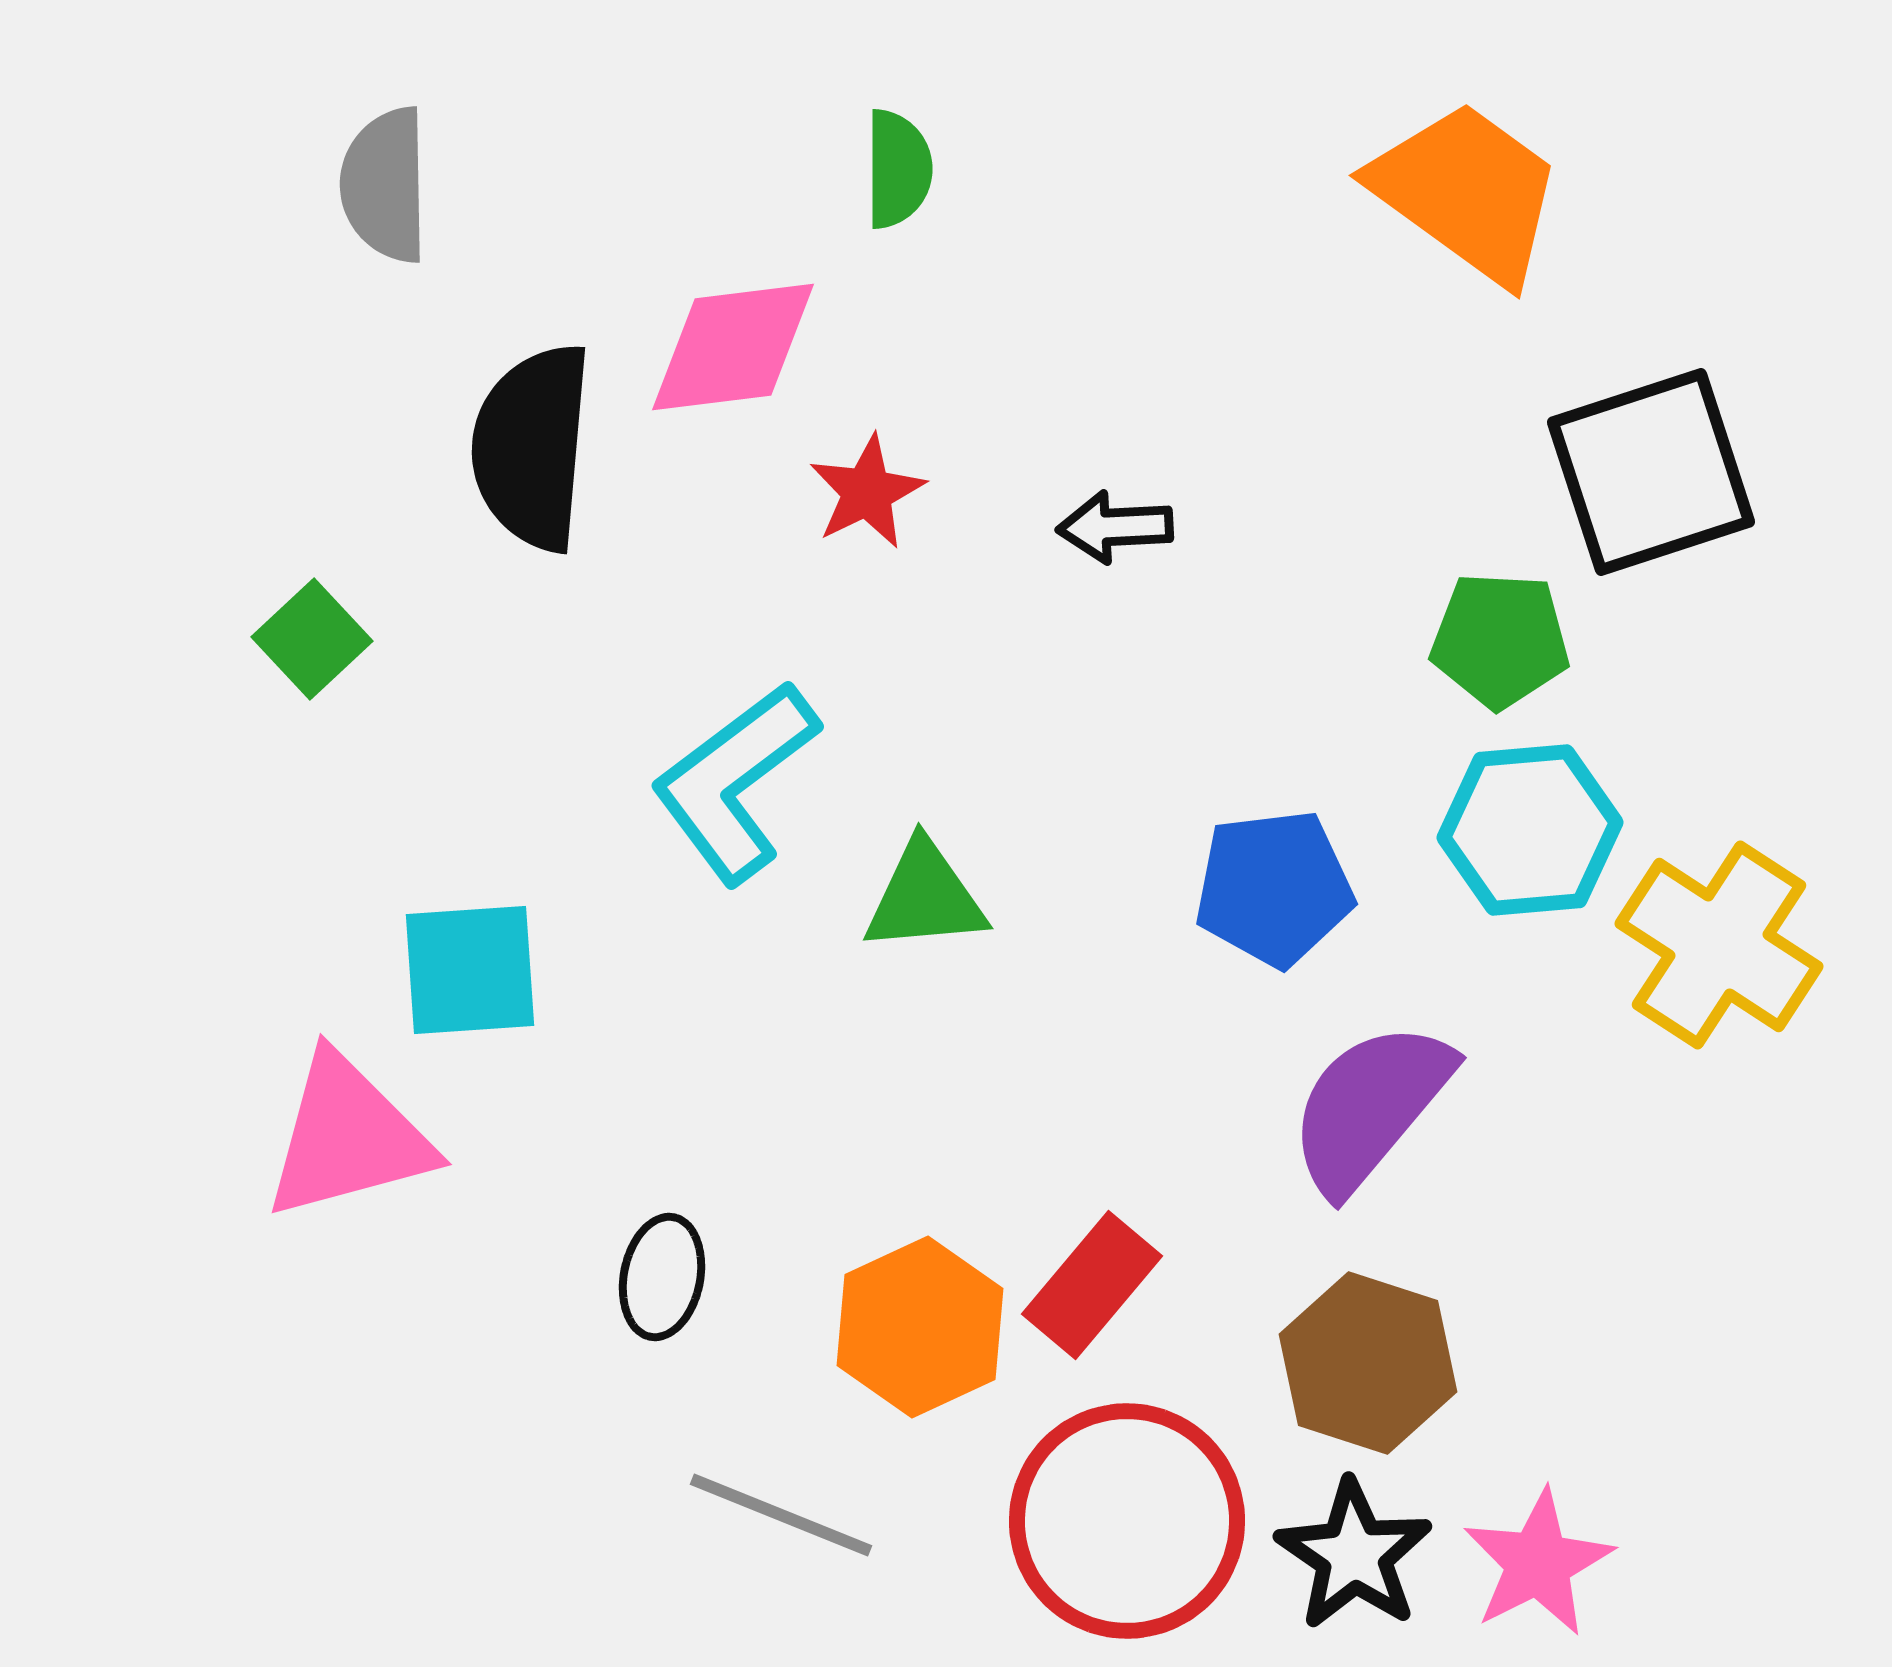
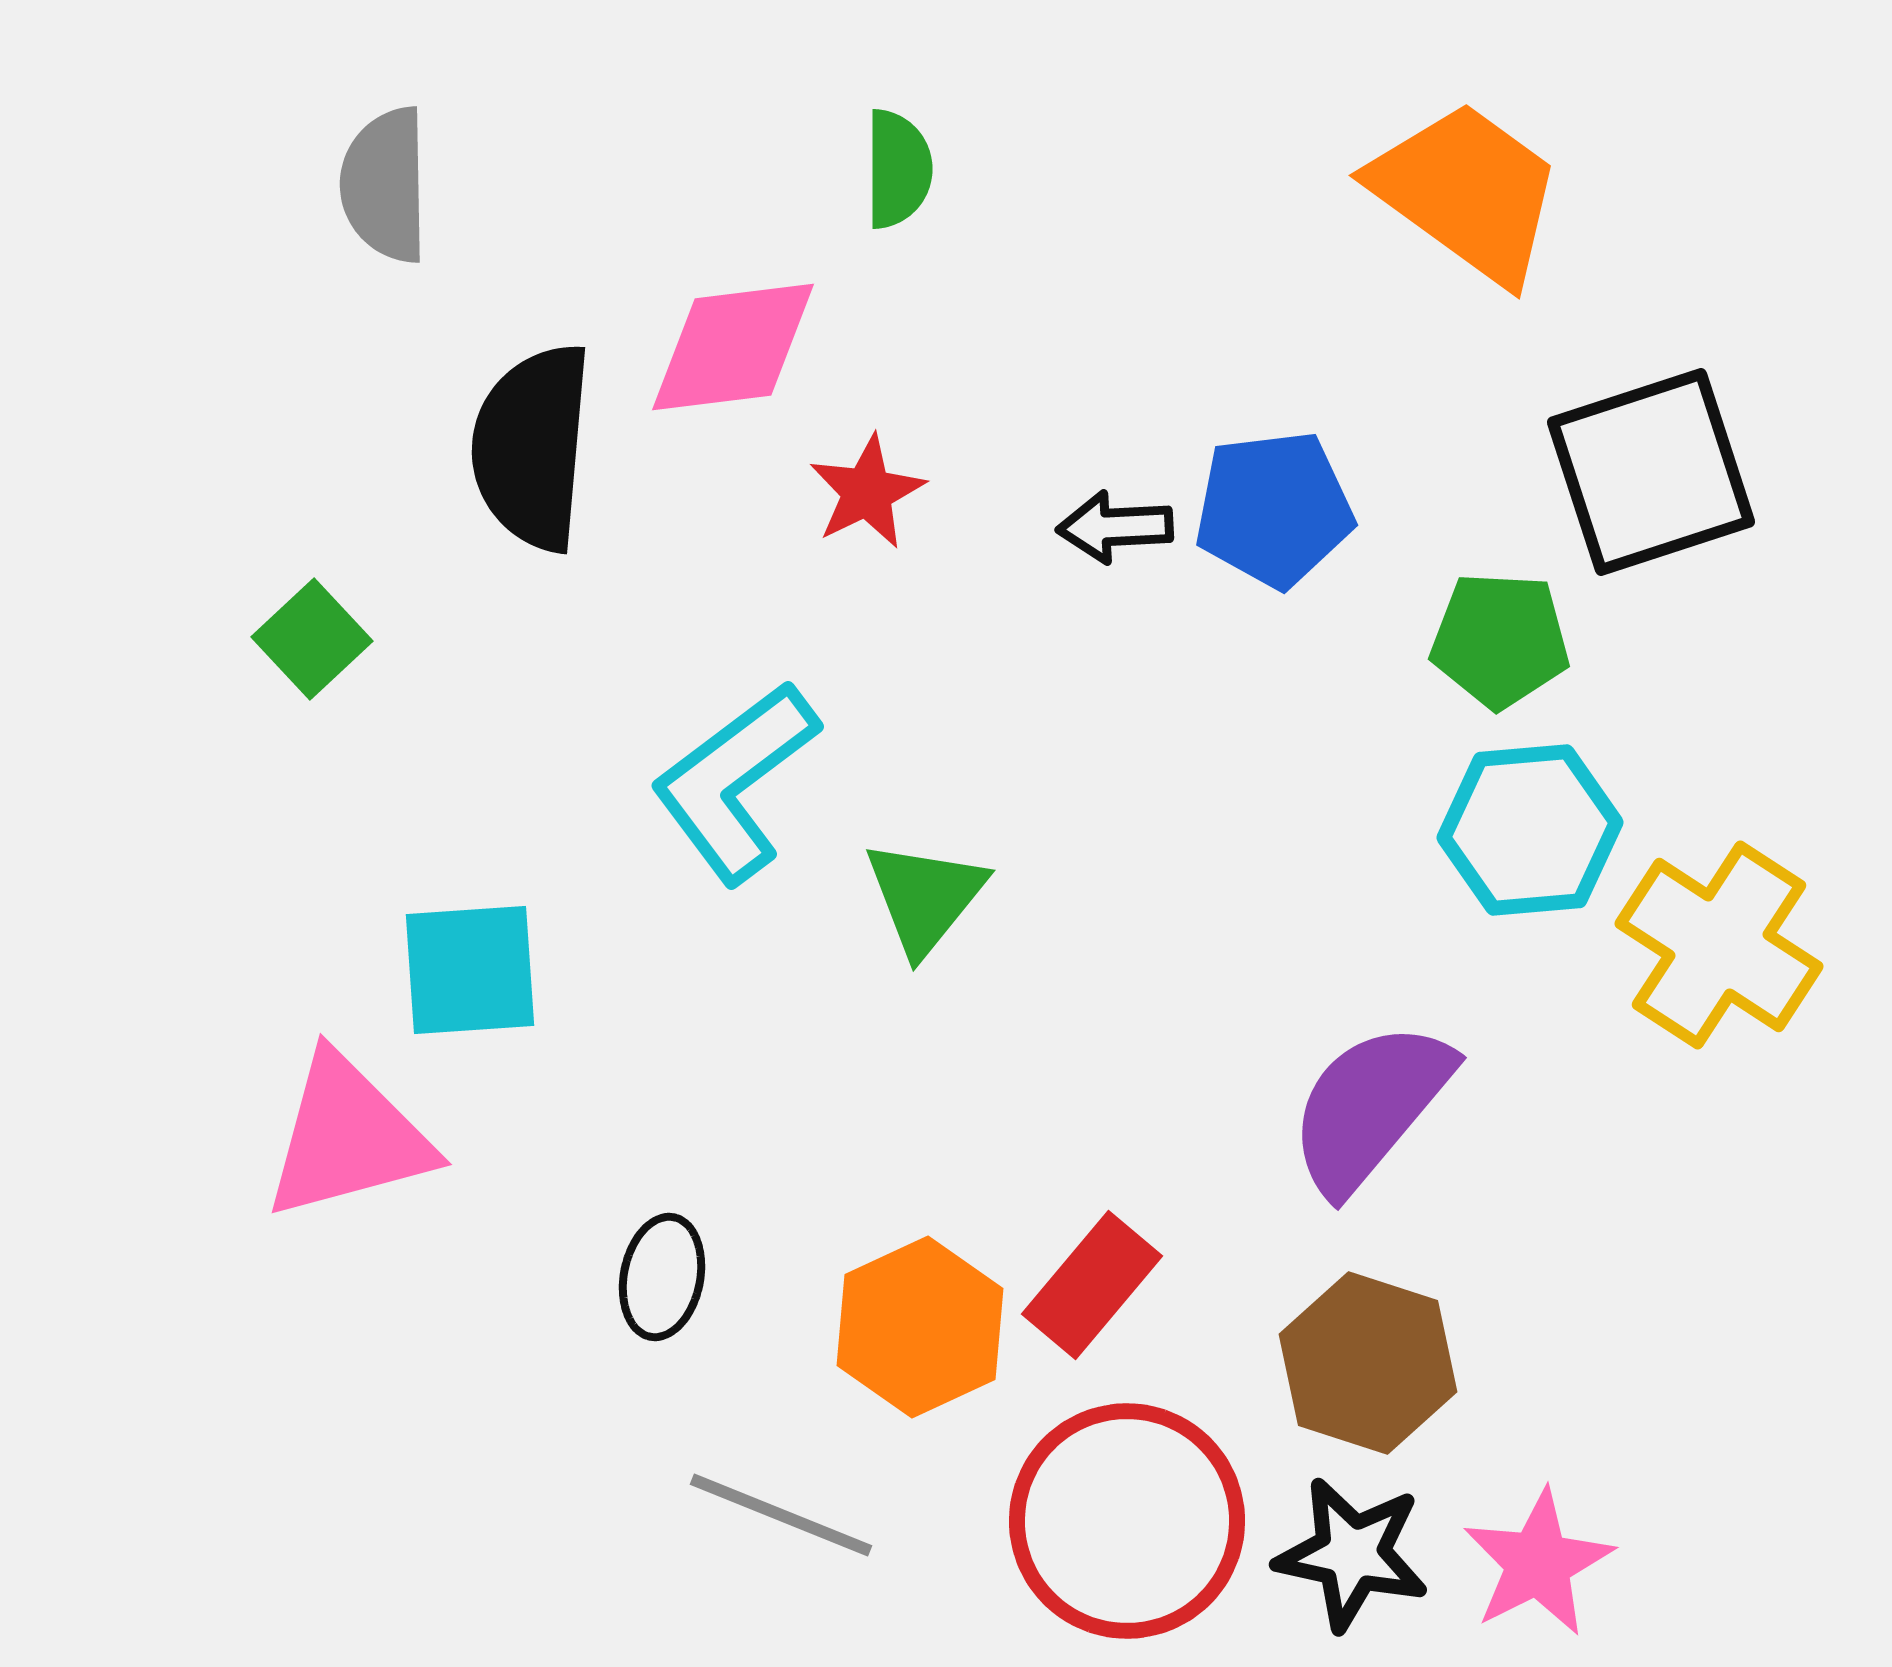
blue pentagon: moved 379 px up
green triangle: rotated 46 degrees counterclockwise
black star: moved 2 px left, 1 px up; rotated 22 degrees counterclockwise
